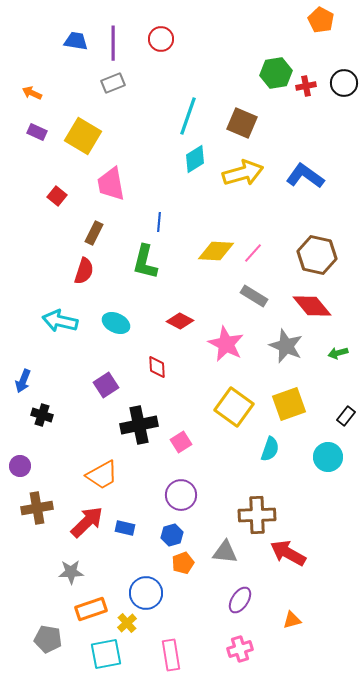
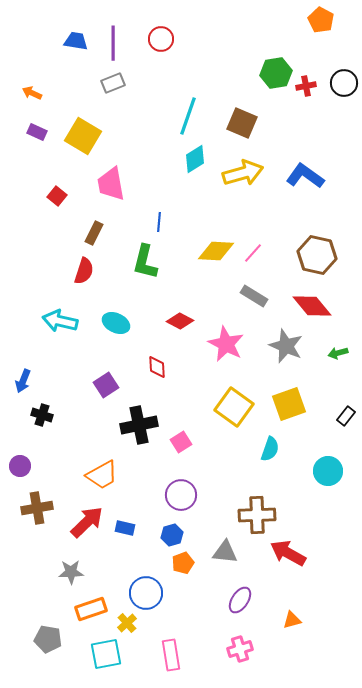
cyan circle at (328, 457): moved 14 px down
